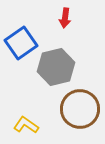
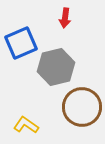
blue square: rotated 12 degrees clockwise
brown circle: moved 2 px right, 2 px up
